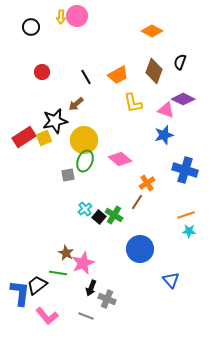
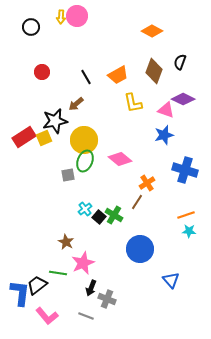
brown star: moved 11 px up
